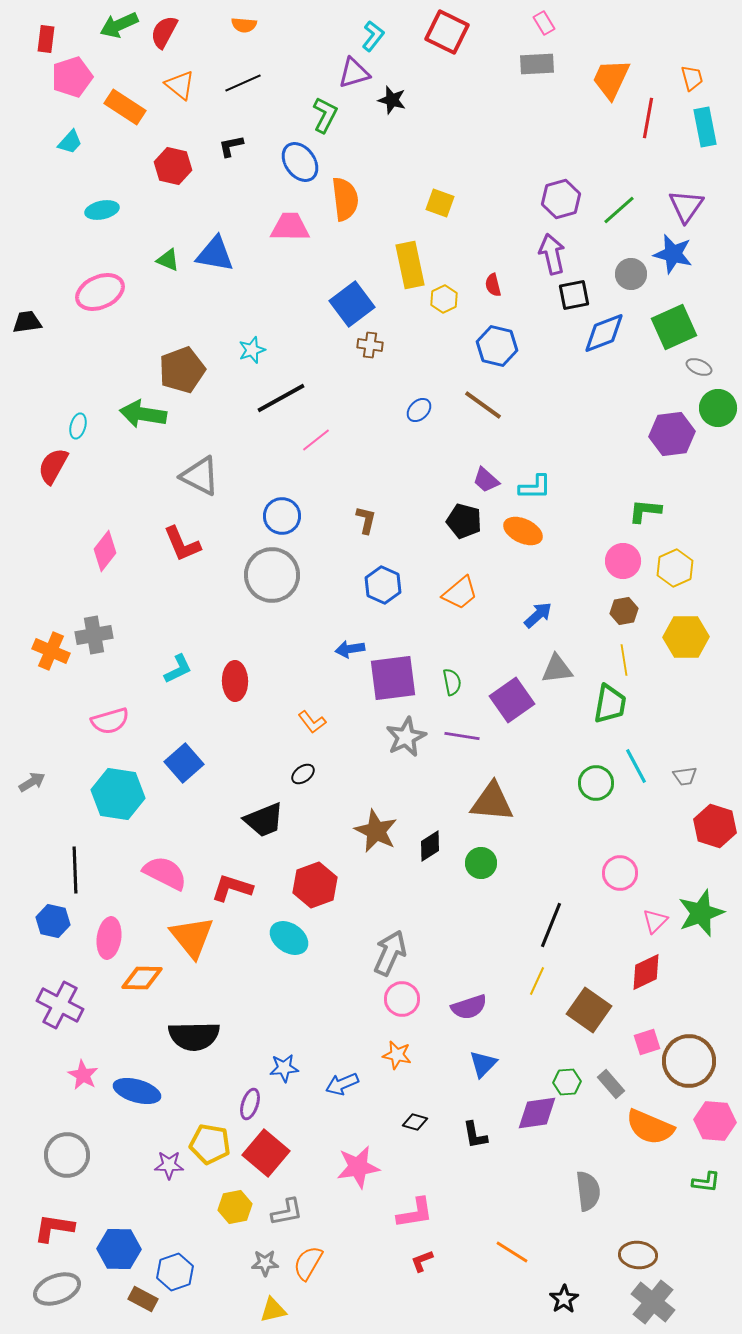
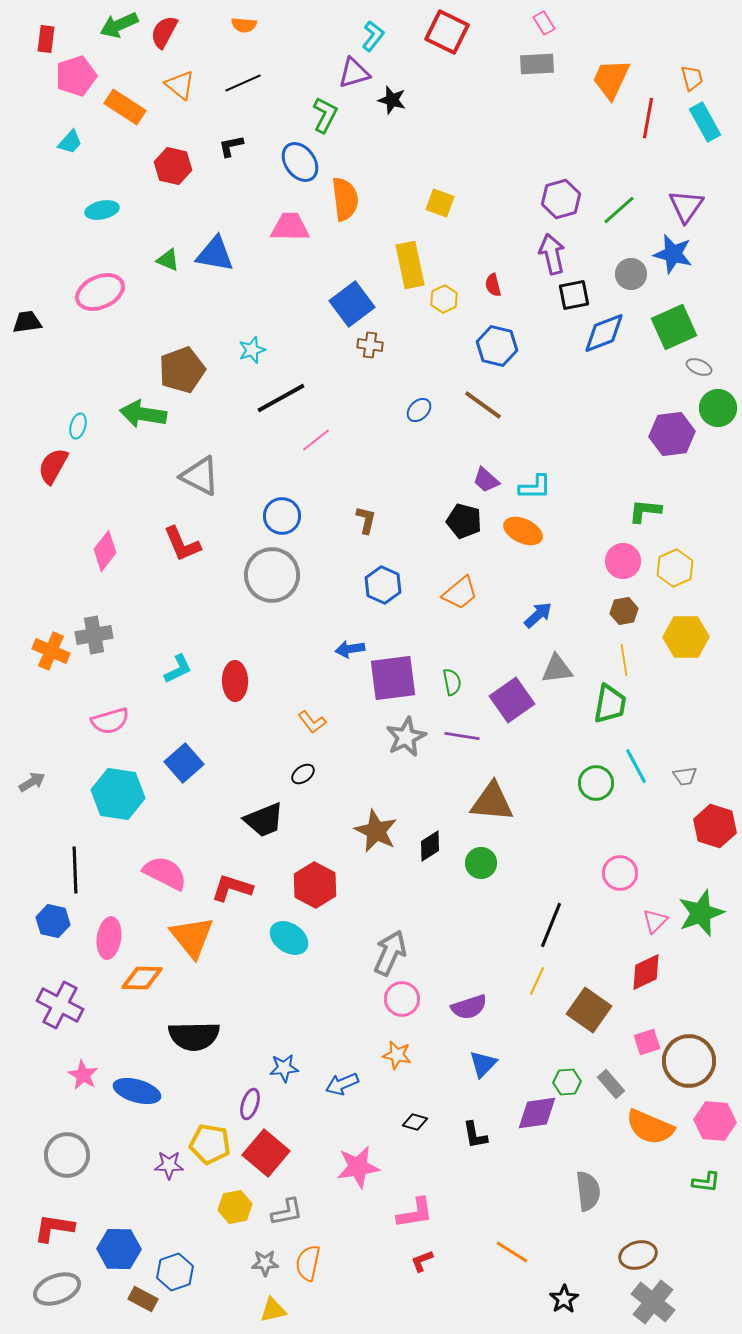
pink pentagon at (72, 77): moved 4 px right, 1 px up
cyan rectangle at (705, 127): moved 5 px up; rotated 18 degrees counterclockwise
red hexagon at (315, 885): rotated 12 degrees counterclockwise
brown ellipse at (638, 1255): rotated 21 degrees counterclockwise
orange semicircle at (308, 1263): rotated 18 degrees counterclockwise
